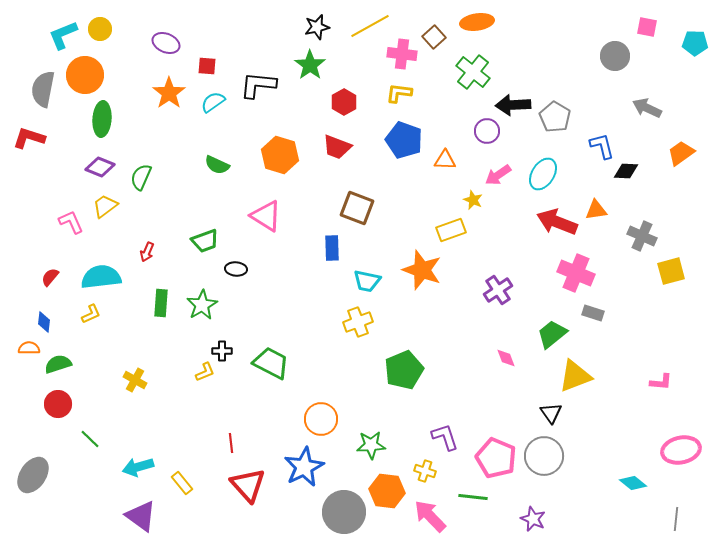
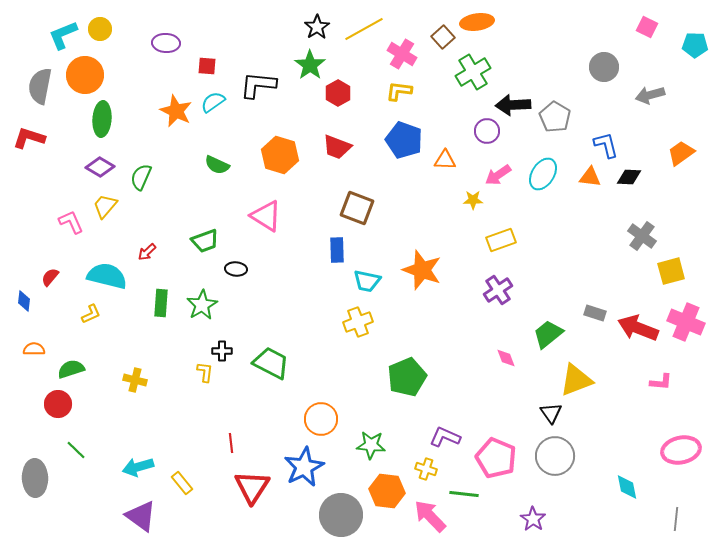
yellow line at (370, 26): moved 6 px left, 3 px down
black star at (317, 27): rotated 20 degrees counterclockwise
pink square at (647, 27): rotated 15 degrees clockwise
brown square at (434, 37): moved 9 px right
purple ellipse at (166, 43): rotated 20 degrees counterclockwise
cyan pentagon at (695, 43): moved 2 px down
pink cross at (402, 54): rotated 24 degrees clockwise
gray circle at (615, 56): moved 11 px left, 11 px down
green cross at (473, 72): rotated 20 degrees clockwise
gray semicircle at (43, 89): moved 3 px left, 3 px up
orange star at (169, 93): moved 7 px right, 18 px down; rotated 12 degrees counterclockwise
yellow L-shape at (399, 93): moved 2 px up
red hexagon at (344, 102): moved 6 px left, 9 px up
gray arrow at (647, 108): moved 3 px right, 13 px up; rotated 40 degrees counterclockwise
blue L-shape at (602, 146): moved 4 px right, 1 px up
purple diamond at (100, 167): rotated 8 degrees clockwise
black diamond at (626, 171): moved 3 px right, 6 px down
yellow star at (473, 200): rotated 24 degrees counterclockwise
yellow trapezoid at (105, 206): rotated 12 degrees counterclockwise
orange triangle at (596, 210): moved 6 px left, 33 px up; rotated 15 degrees clockwise
red arrow at (557, 222): moved 81 px right, 106 px down
yellow rectangle at (451, 230): moved 50 px right, 10 px down
gray cross at (642, 236): rotated 12 degrees clockwise
blue rectangle at (332, 248): moved 5 px right, 2 px down
red arrow at (147, 252): rotated 24 degrees clockwise
pink cross at (576, 273): moved 110 px right, 49 px down
cyan semicircle at (101, 277): moved 6 px right, 1 px up; rotated 21 degrees clockwise
gray rectangle at (593, 313): moved 2 px right
blue diamond at (44, 322): moved 20 px left, 21 px up
green trapezoid at (552, 334): moved 4 px left
orange semicircle at (29, 348): moved 5 px right, 1 px down
green semicircle at (58, 364): moved 13 px right, 5 px down
green pentagon at (404, 370): moved 3 px right, 7 px down
yellow L-shape at (205, 372): rotated 60 degrees counterclockwise
yellow triangle at (575, 376): moved 1 px right, 4 px down
yellow cross at (135, 380): rotated 15 degrees counterclockwise
purple L-shape at (445, 437): rotated 48 degrees counterclockwise
green line at (90, 439): moved 14 px left, 11 px down
green star at (371, 445): rotated 8 degrees clockwise
gray circle at (544, 456): moved 11 px right
yellow cross at (425, 471): moved 1 px right, 2 px up
gray ellipse at (33, 475): moved 2 px right, 3 px down; rotated 36 degrees counterclockwise
cyan diamond at (633, 483): moved 6 px left, 4 px down; rotated 40 degrees clockwise
red triangle at (248, 485): moved 4 px right, 2 px down; rotated 15 degrees clockwise
green line at (473, 497): moved 9 px left, 3 px up
gray circle at (344, 512): moved 3 px left, 3 px down
purple star at (533, 519): rotated 10 degrees clockwise
